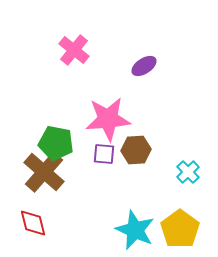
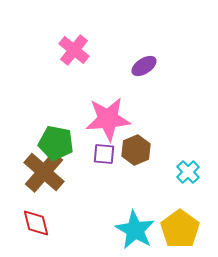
brown hexagon: rotated 20 degrees counterclockwise
red diamond: moved 3 px right
cyan star: rotated 6 degrees clockwise
